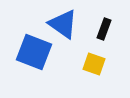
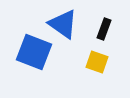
yellow square: moved 3 px right, 2 px up
